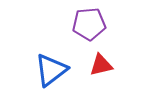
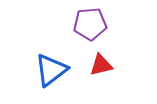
purple pentagon: moved 1 px right
